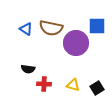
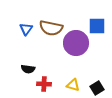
blue triangle: rotated 32 degrees clockwise
